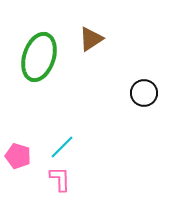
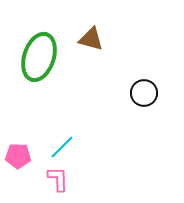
brown triangle: rotated 48 degrees clockwise
pink pentagon: rotated 15 degrees counterclockwise
pink L-shape: moved 2 px left
